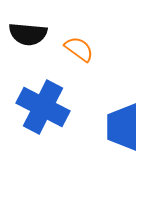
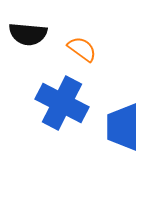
orange semicircle: moved 3 px right
blue cross: moved 19 px right, 4 px up
